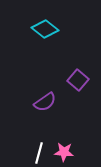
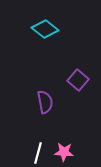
purple semicircle: rotated 65 degrees counterclockwise
white line: moved 1 px left
